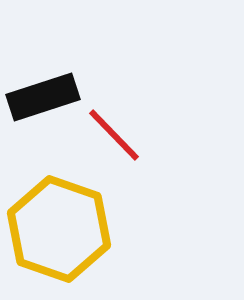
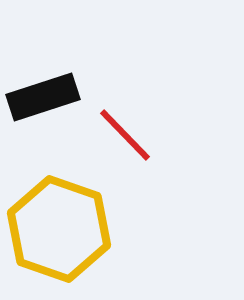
red line: moved 11 px right
